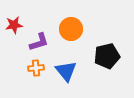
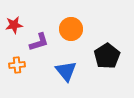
black pentagon: rotated 20 degrees counterclockwise
orange cross: moved 19 px left, 3 px up
